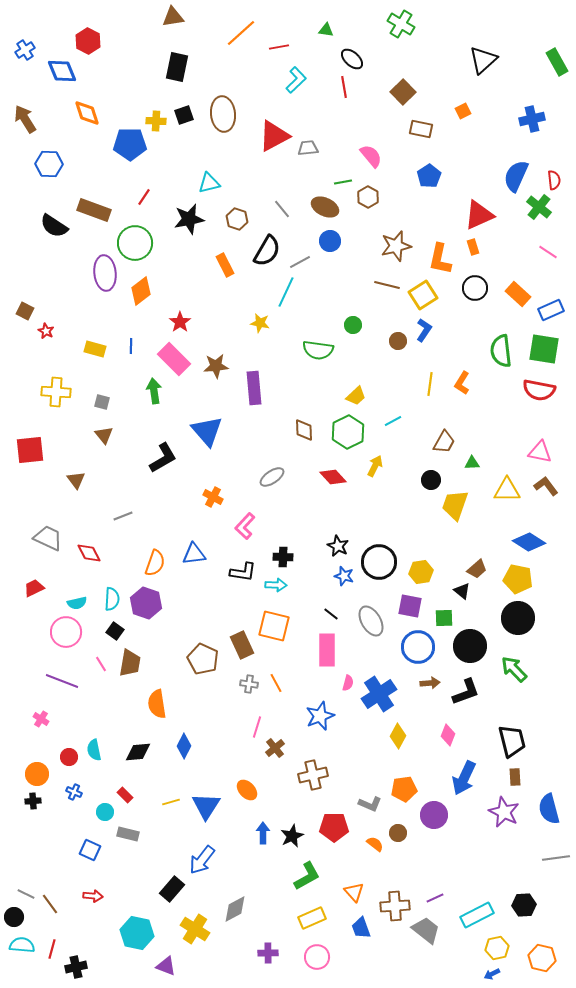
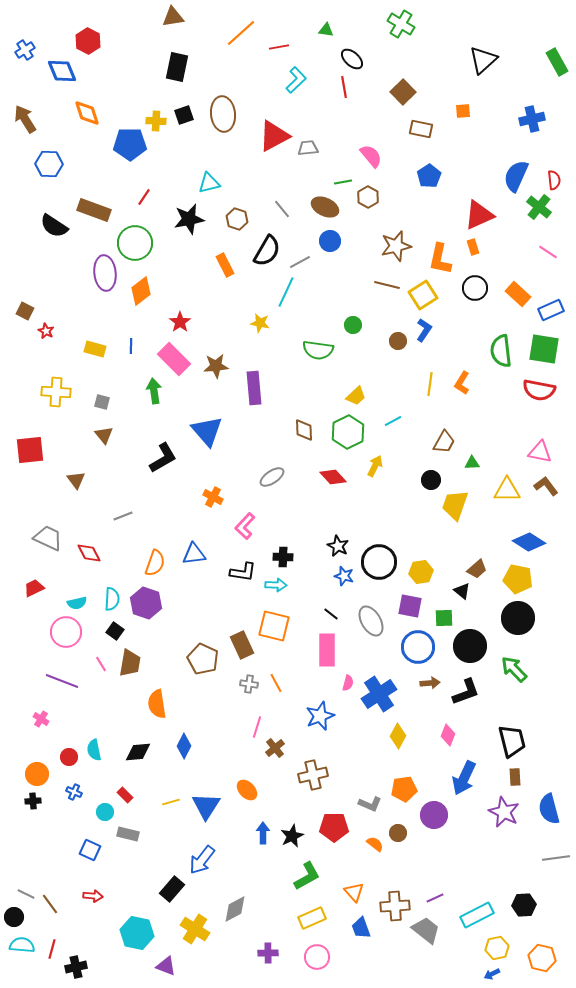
orange square at (463, 111): rotated 21 degrees clockwise
